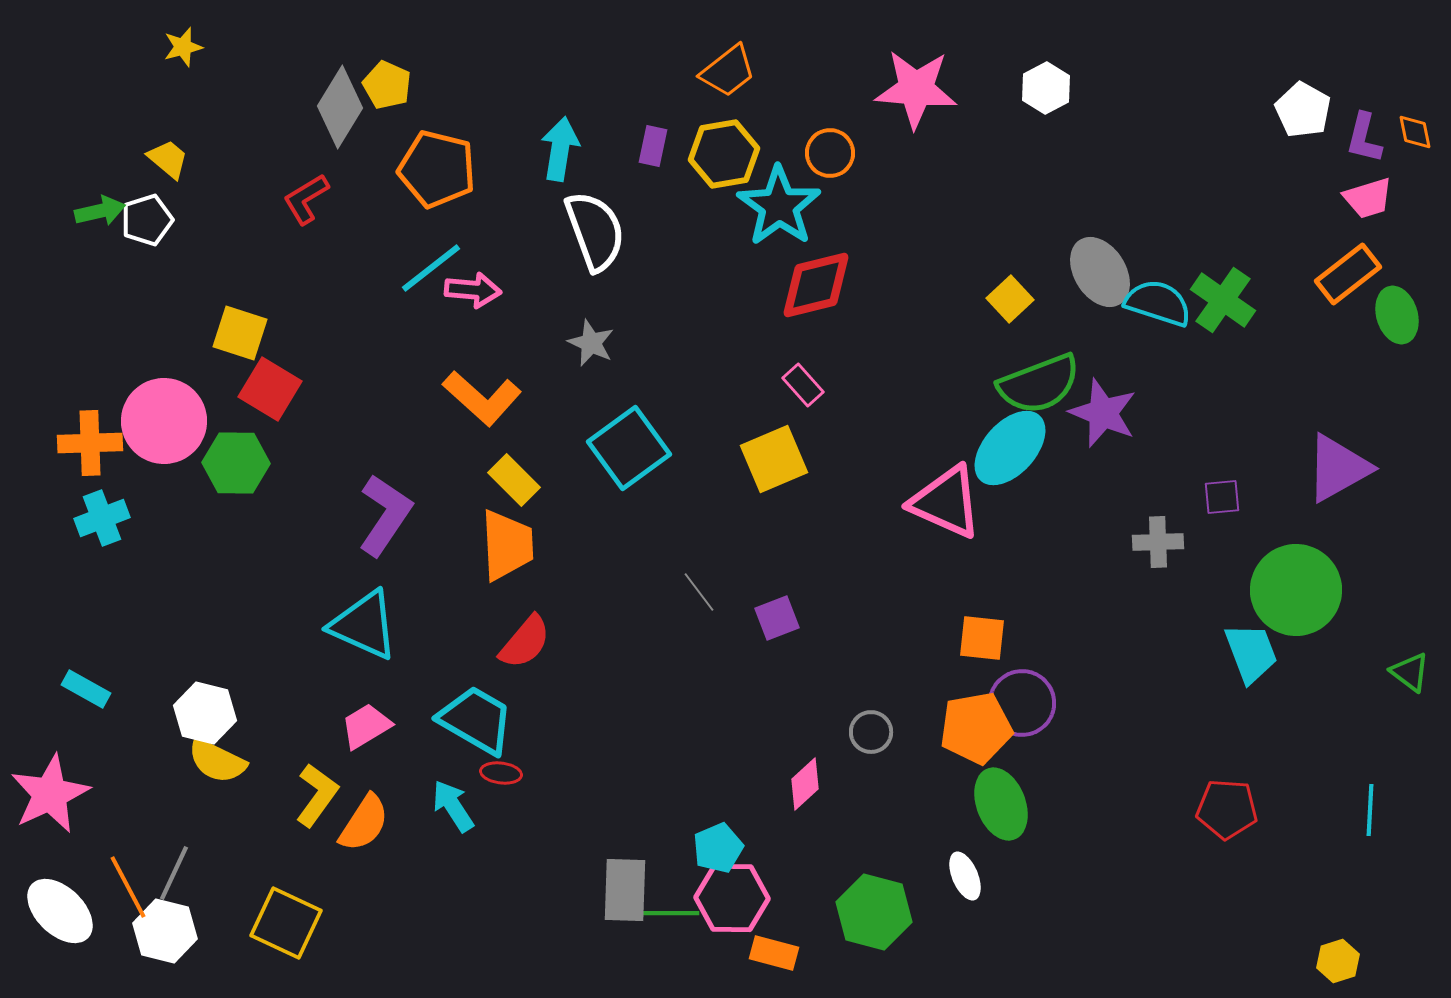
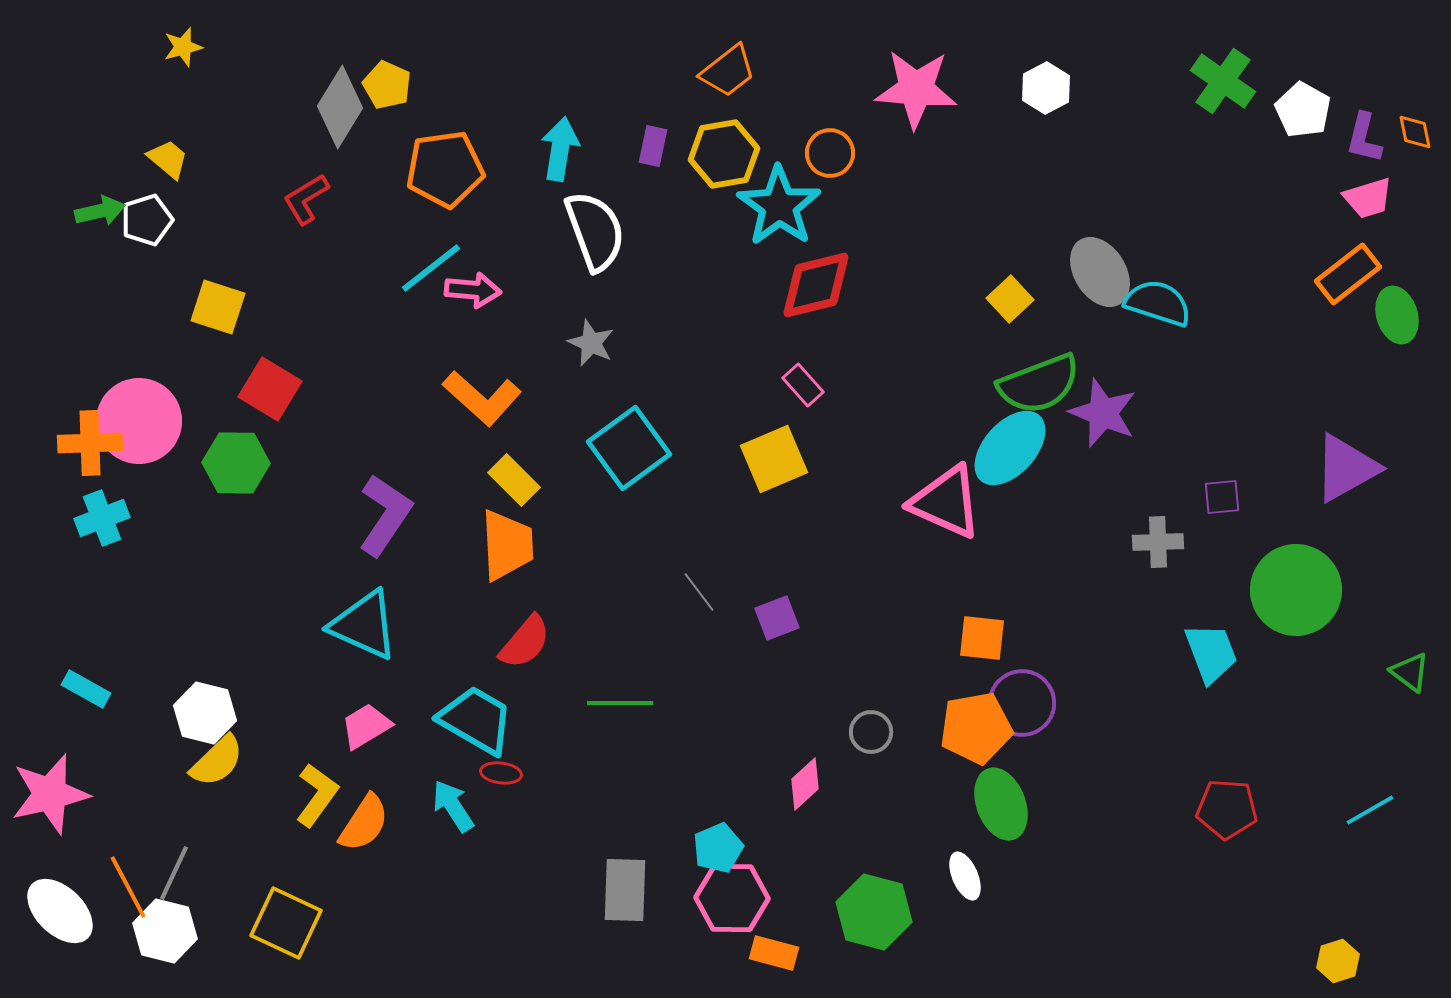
orange pentagon at (437, 169): moved 8 px right; rotated 22 degrees counterclockwise
green cross at (1223, 300): moved 219 px up
yellow square at (240, 333): moved 22 px left, 26 px up
pink circle at (164, 421): moved 25 px left
purple triangle at (1338, 468): moved 8 px right
cyan trapezoid at (1251, 653): moved 40 px left
yellow semicircle at (217, 761): rotated 70 degrees counterclockwise
pink star at (50, 794): rotated 12 degrees clockwise
cyan line at (1370, 810): rotated 57 degrees clockwise
green line at (666, 913): moved 46 px left, 210 px up
